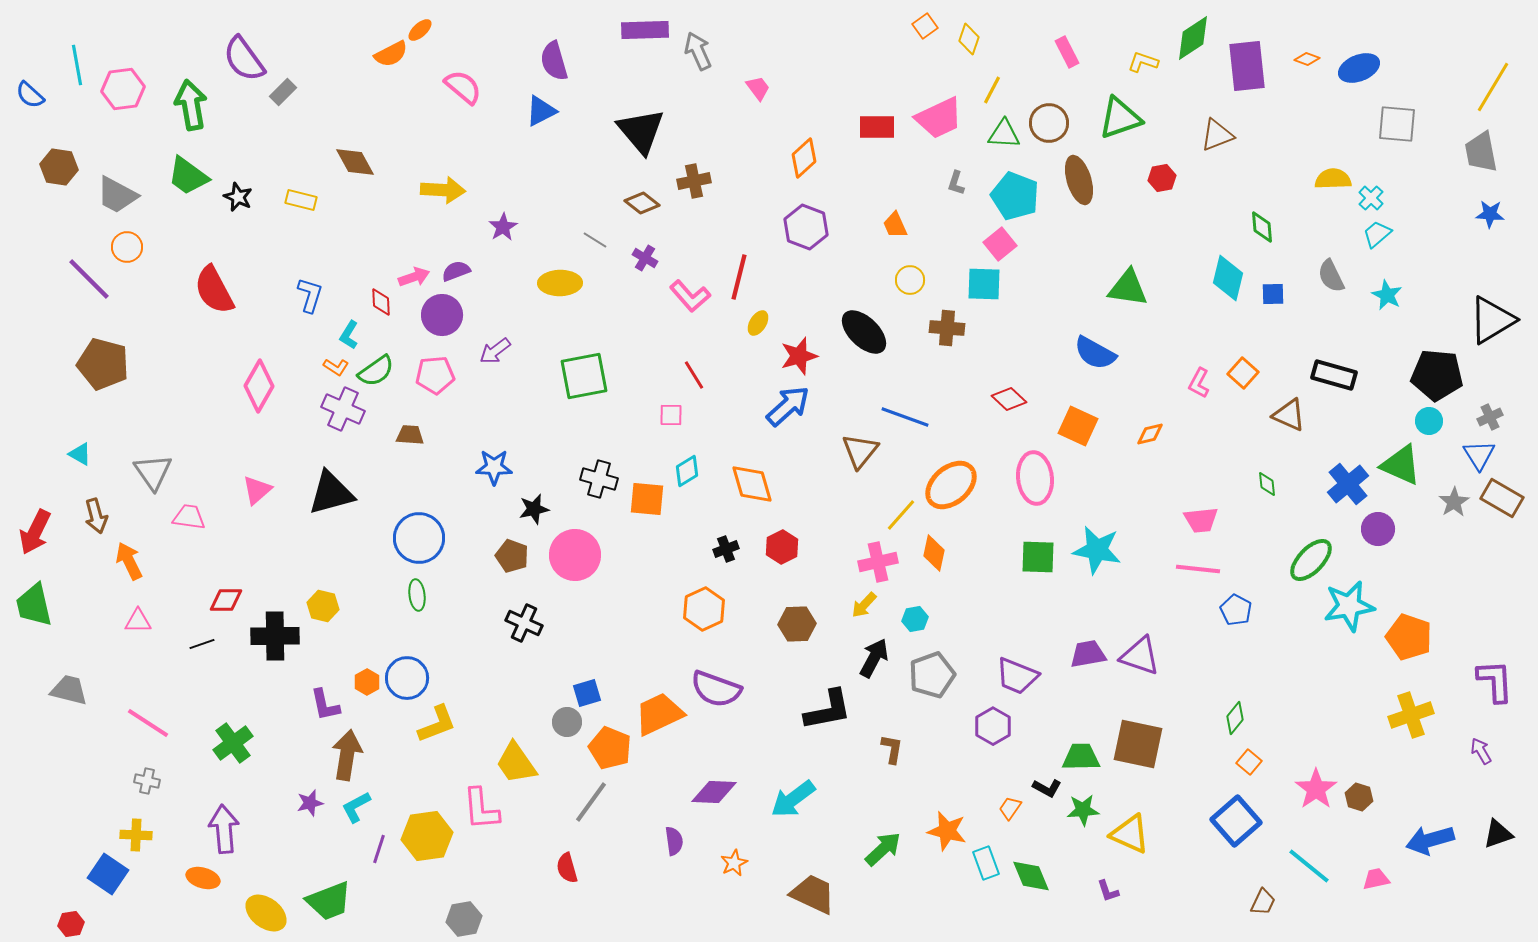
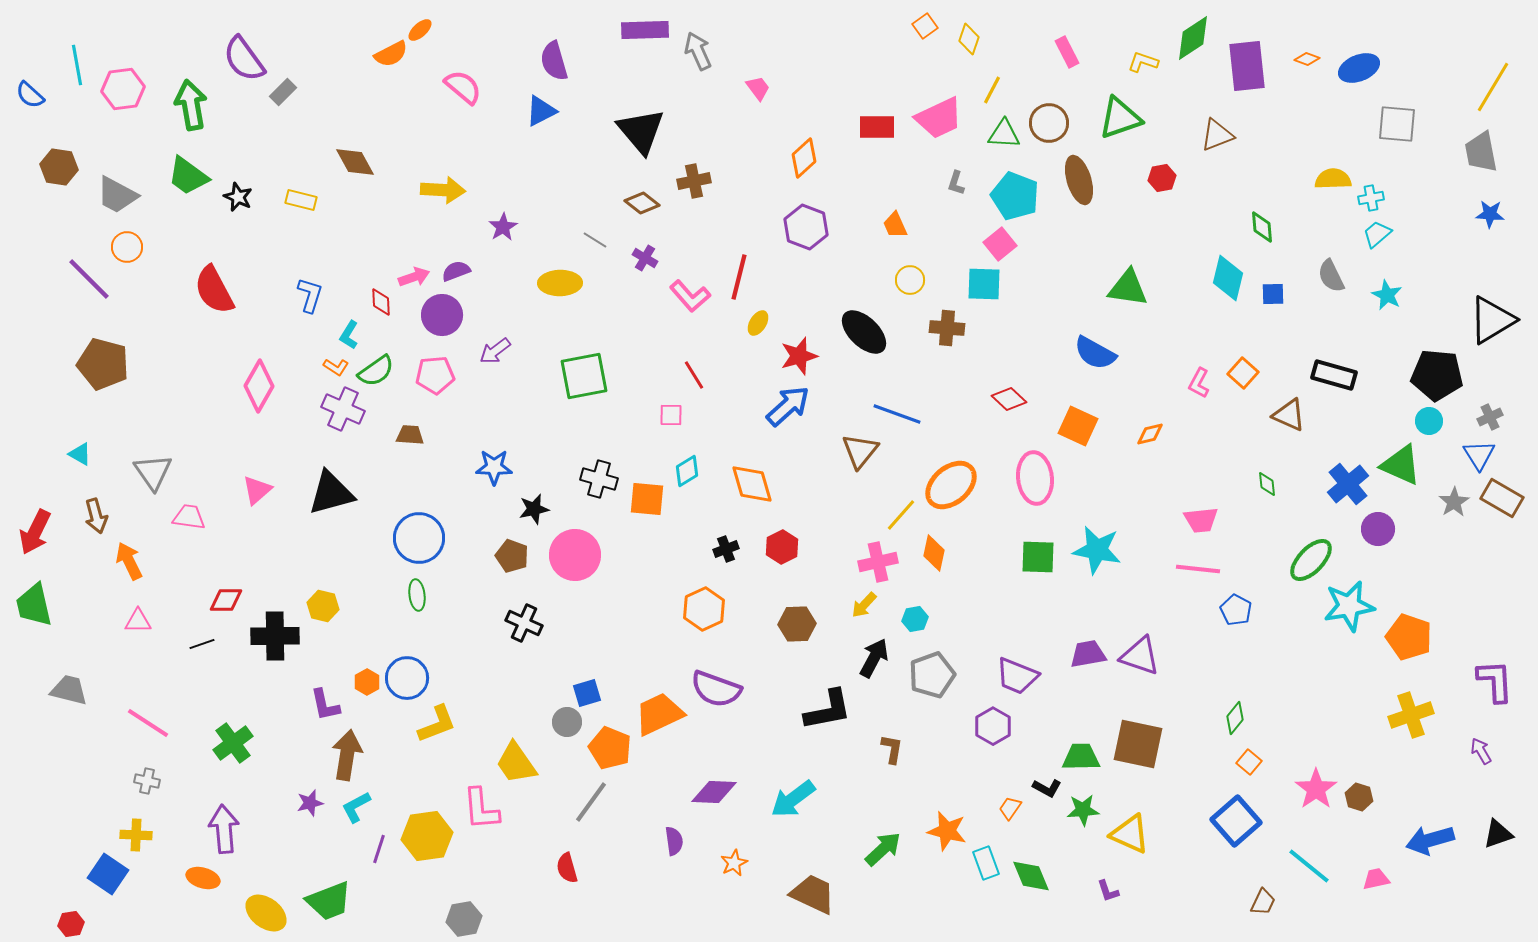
cyan cross at (1371, 198): rotated 35 degrees clockwise
blue line at (905, 417): moved 8 px left, 3 px up
